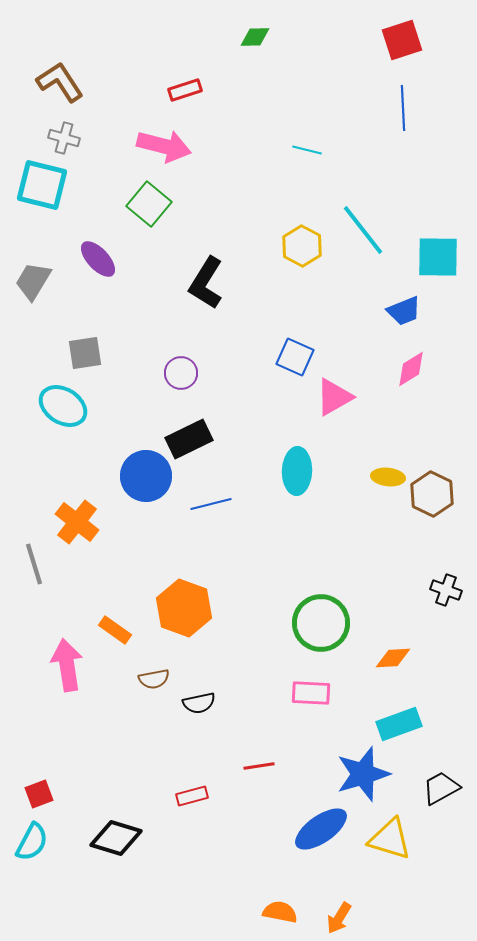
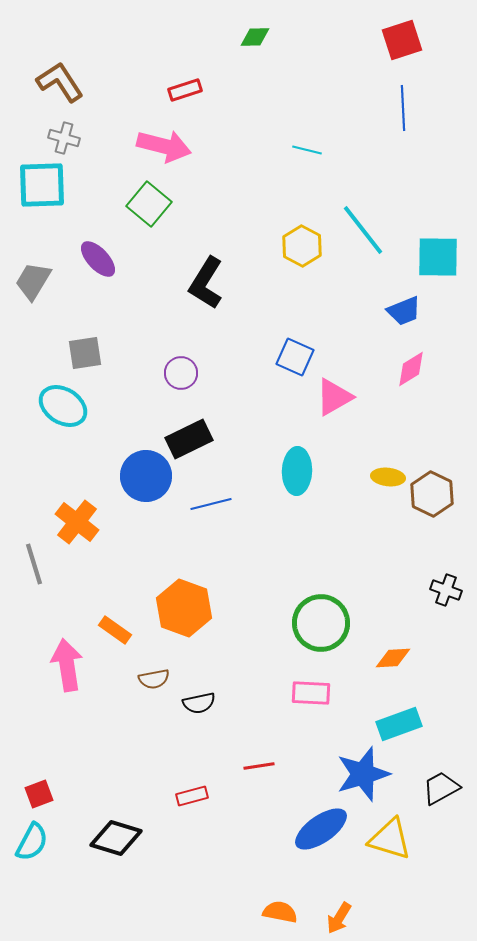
cyan square at (42, 185): rotated 16 degrees counterclockwise
